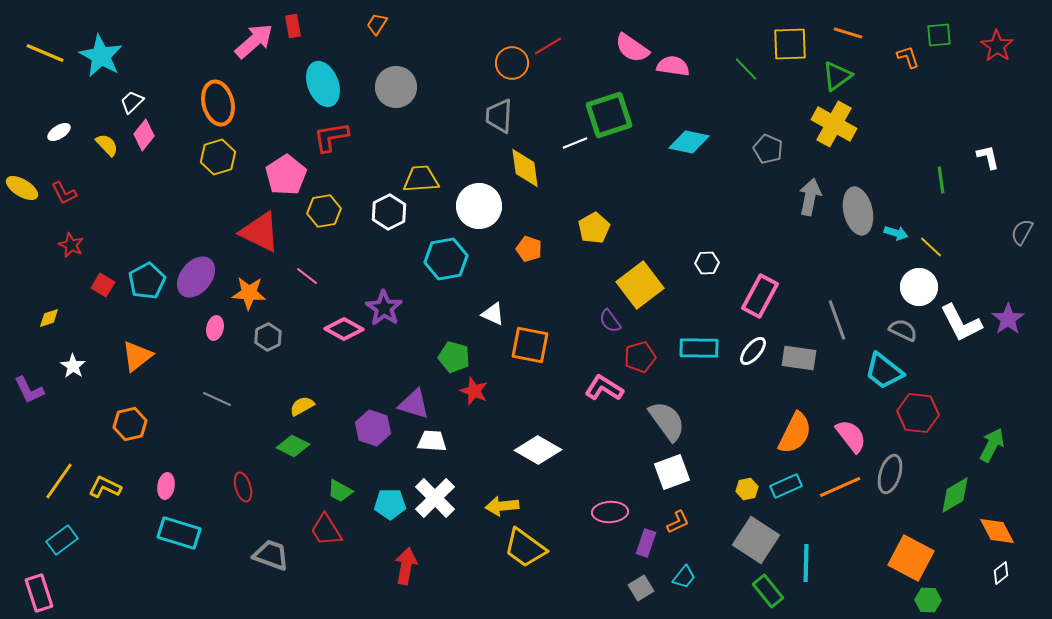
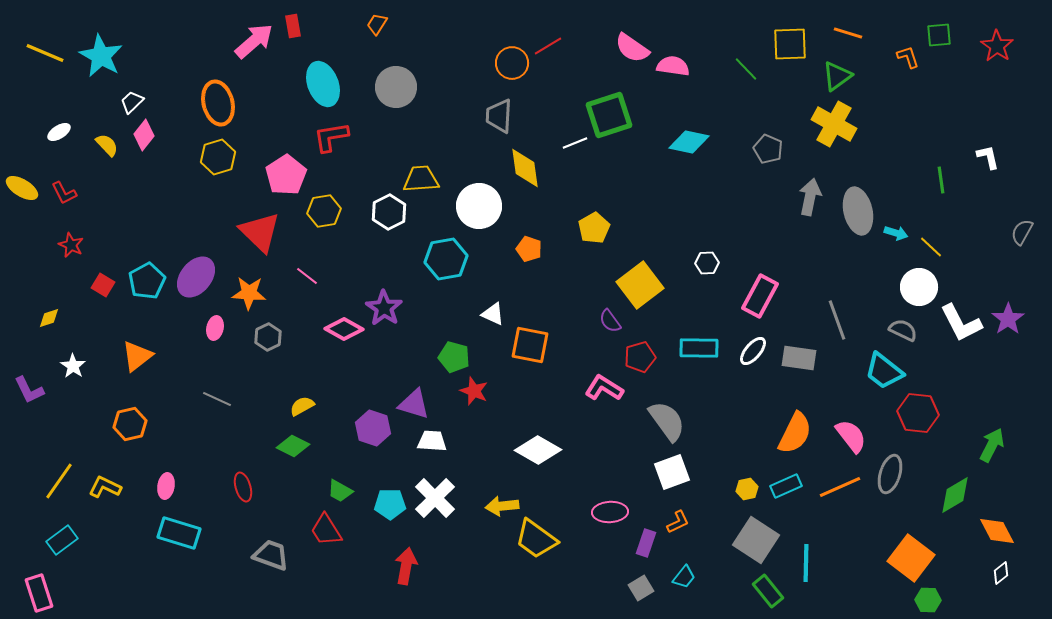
red triangle at (260, 232): rotated 18 degrees clockwise
yellow trapezoid at (525, 548): moved 11 px right, 9 px up
orange square at (911, 558): rotated 9 degrees clockwise
